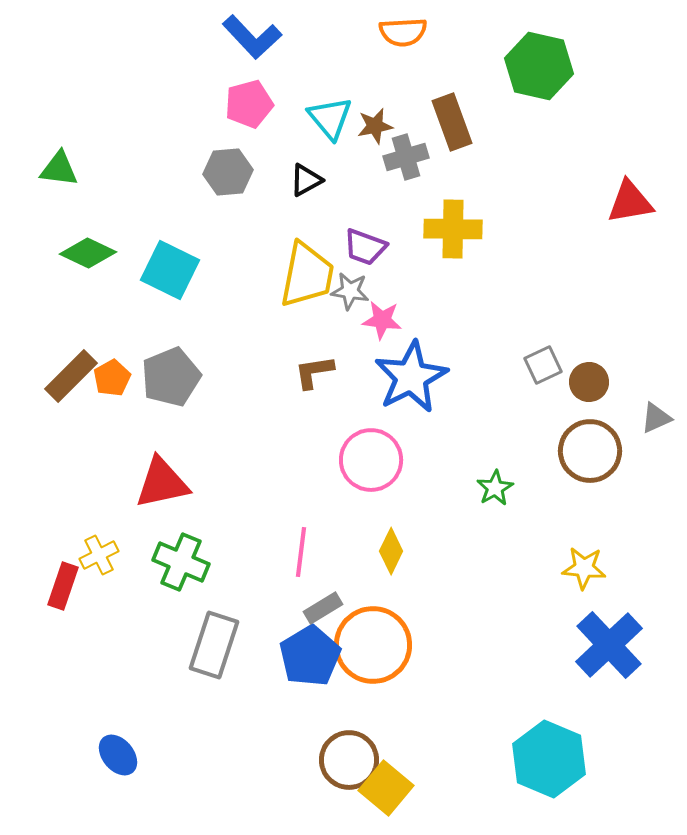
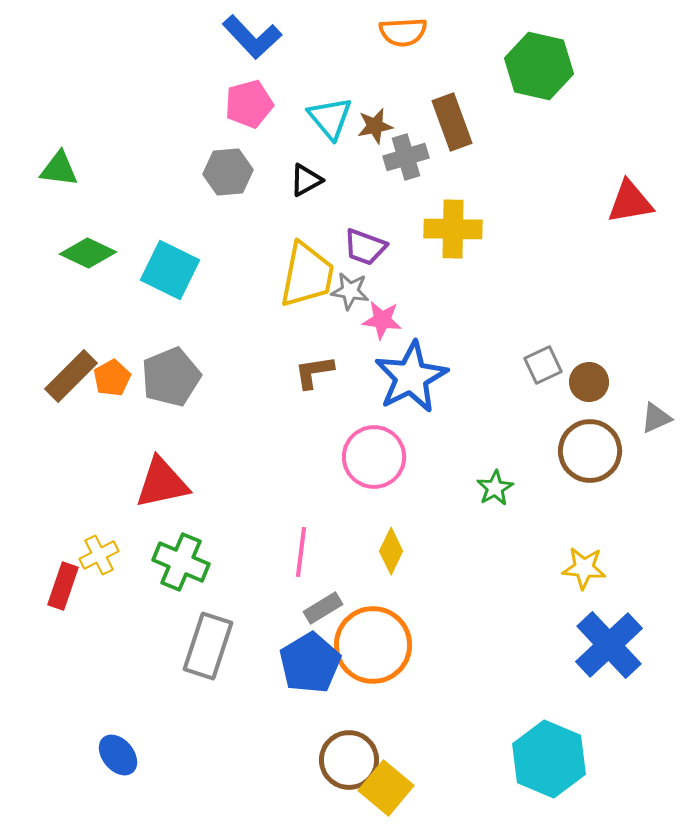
pink circle at (371, 460): moved 3 px right, 3 px up
gray rectangle at (214, 645): moved 6 px left, 1 px down
blue pentagon at (310, 656): moved 7 px down
